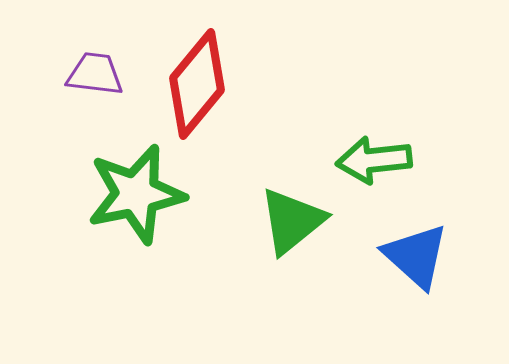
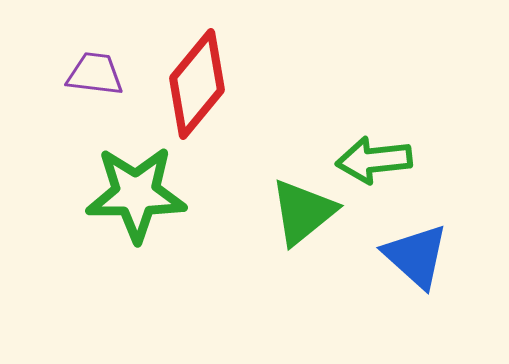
green star: rotated 12 degrees clockwise
green triangle: moved 11 px right, 9 px up
